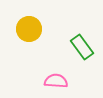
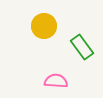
yellow circle: moved 15 px right, 3 px up
